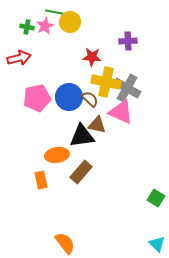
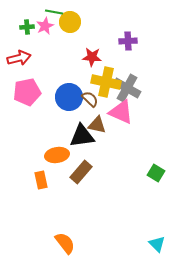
green cross: rotated 16 degrees counterclockwise
pink pentagon: moved 10 px left, 6 px up
green square: moved 25 px up
